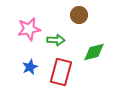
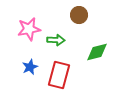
green diamond: moved 3 px right
red rectangle: moved 2 px left, 3 px down
